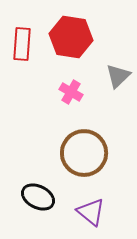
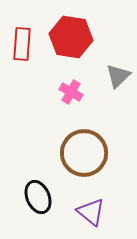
black ellipse: rotated 40 degrees clockwise
